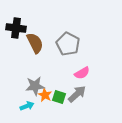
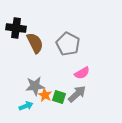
cyan arrow: moved 1 px left
